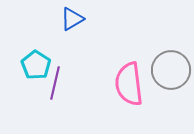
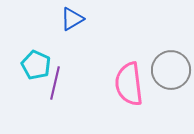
cyan pentagon: rotated 8 degrees counterclockwise
